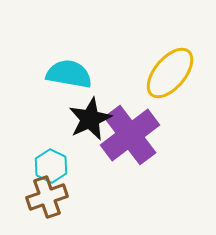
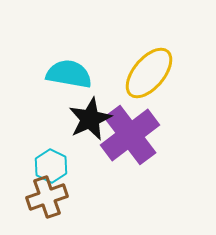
yellow ellipse: moved 21 px left
